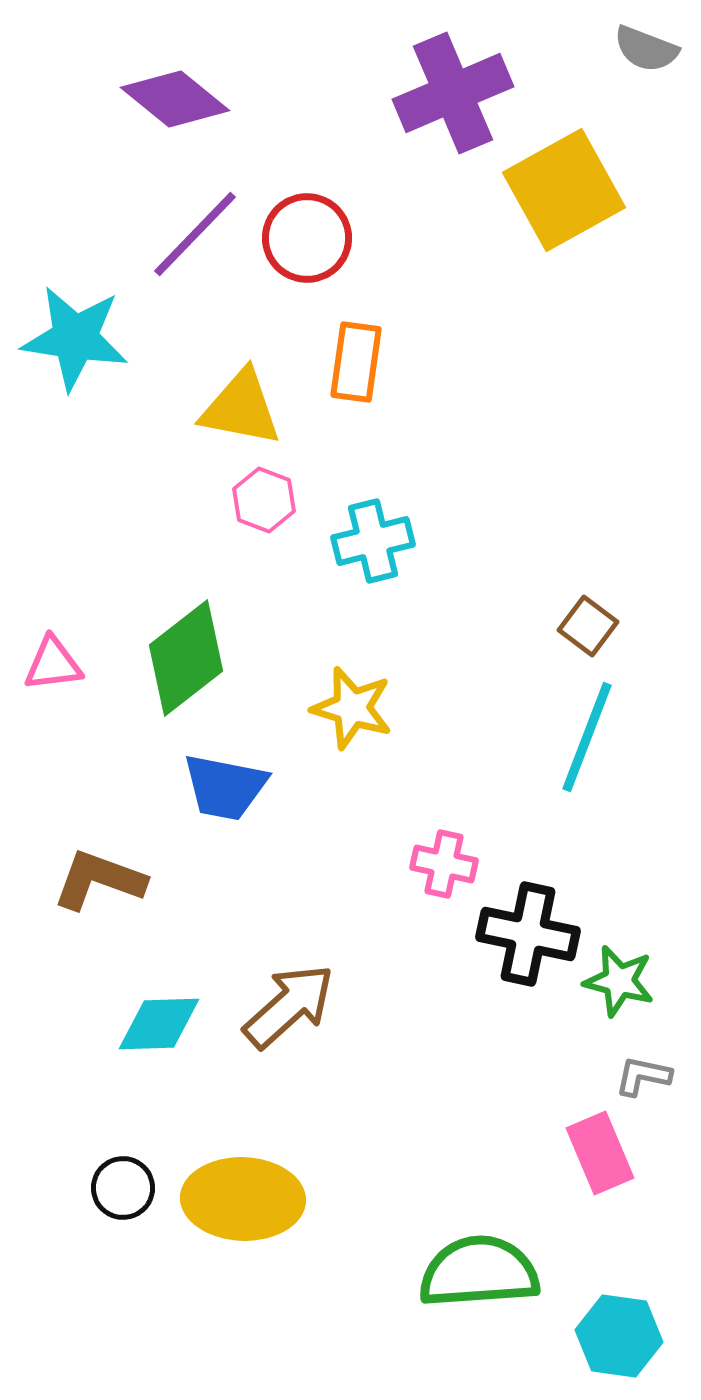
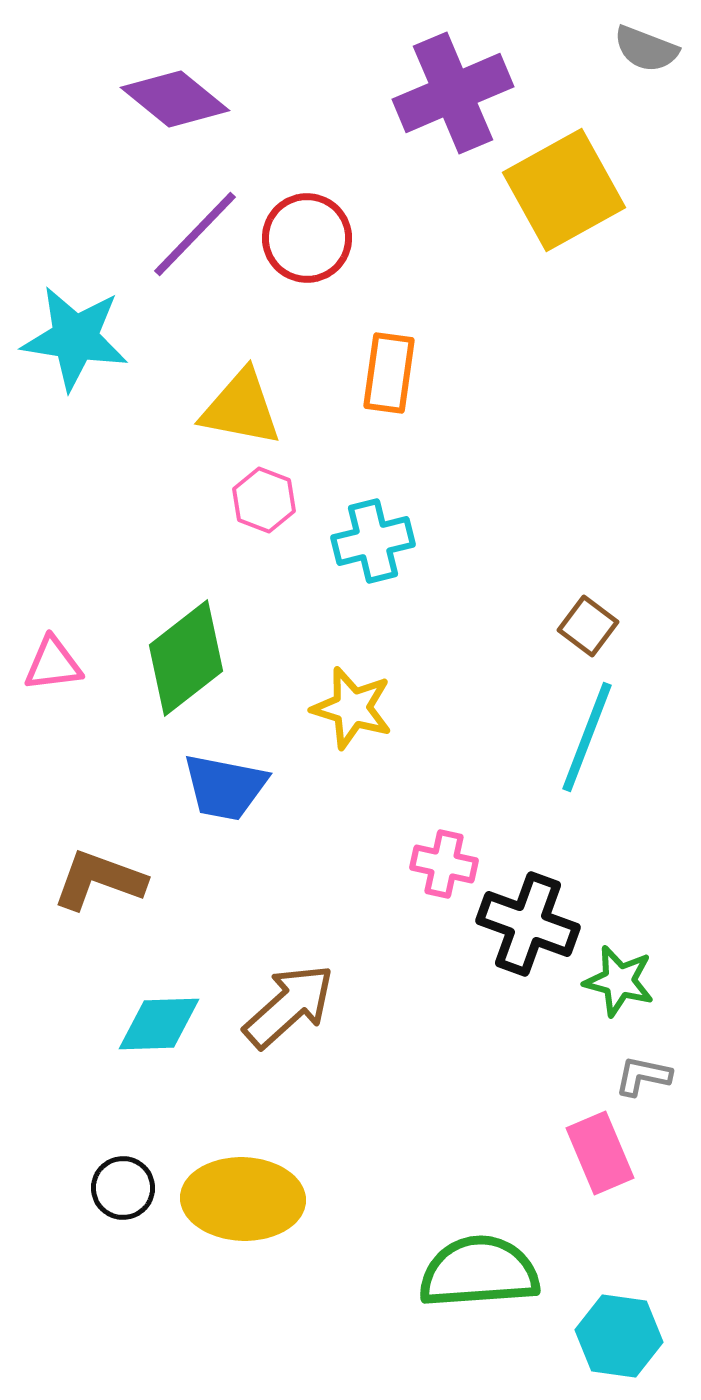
orange rectangle: moved 33 px right, 11 px down
black cross: moved 10 px up; rotated 8 degrees clockwise
